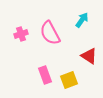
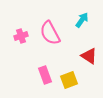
pink cross: moved 2 px down
